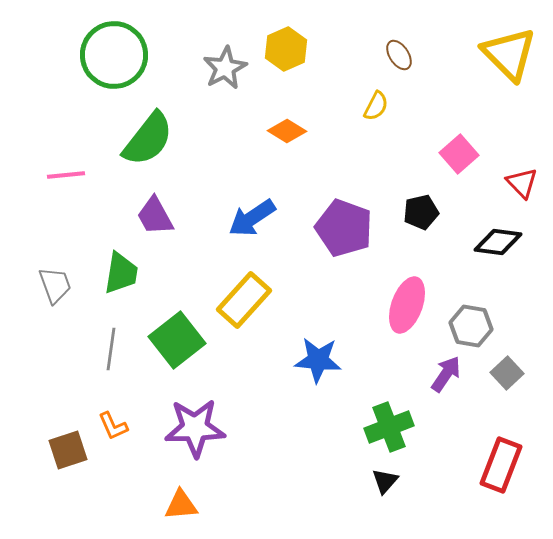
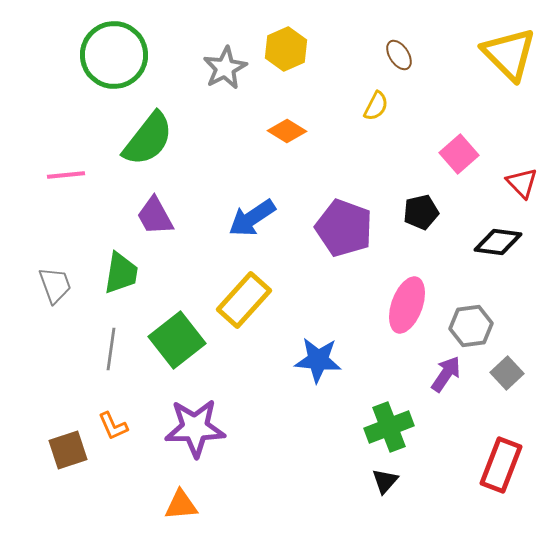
gray hexagon: rotated 18 degrees counterclockwise
